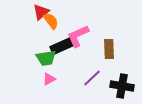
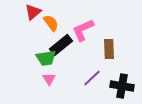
red triangle: moved 8 px left
orange semicircle: moved 2 px down
pink L-shape: moved 5 px right, 6 px up
black rectangle: moved 1 px left, 1 px up; rotated 15 degrees counterclockwise
pink triangle: rotated 32 degrees counterclockwise
